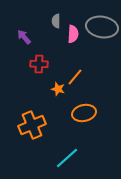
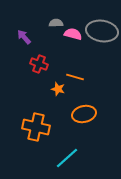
gray semicircle: moved 2 px down; rotated 88 degrees clockwise
gray ellipse: moved 4 px down
pink semicircle: rotated 78 degrees counterclockwise
red cross: rotated 18 degrees clockwise
orange line: rotated 66 degrees clockwise
orange ellipse: moved 1 px down
orange cross: moved 4 px right, 2 px down; rotated 36 degrees clockwise
